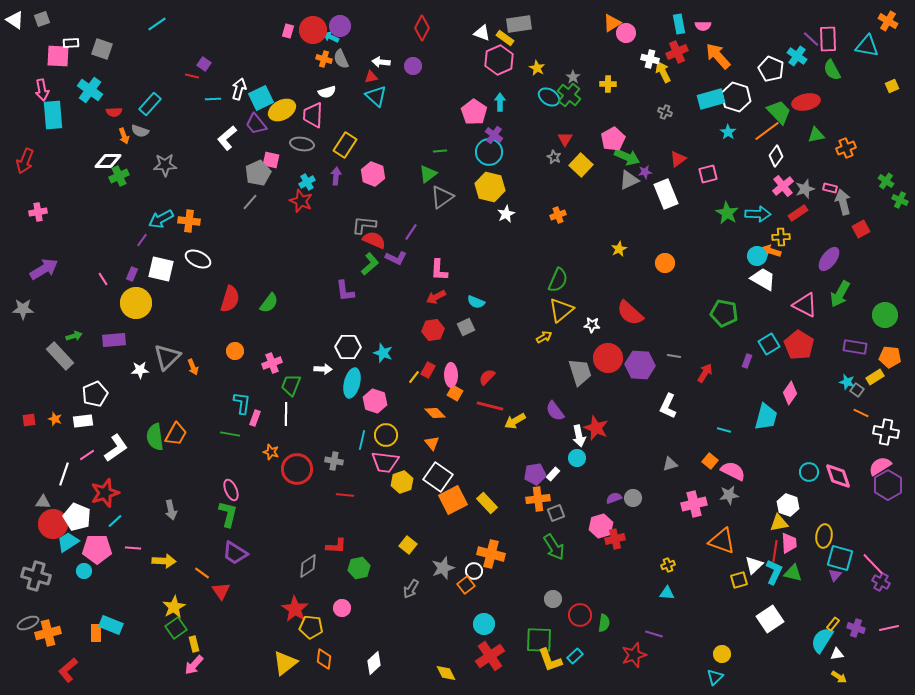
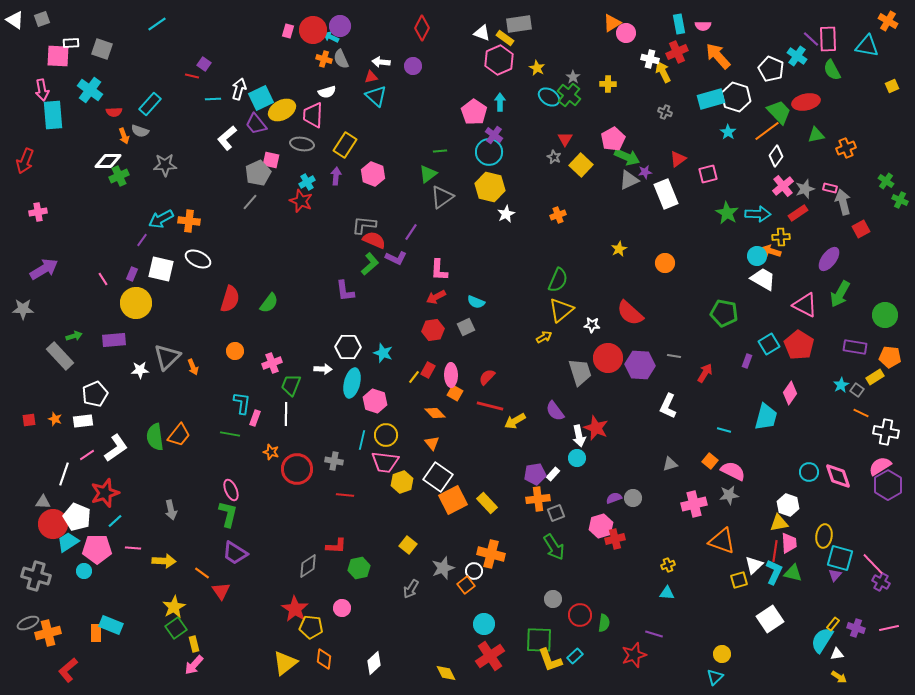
cyan star at (847, 382): moved 6 px left, 3 px down; rotated 28 degrees clockwise
orange trapezoid at (176, 434): moved 3 px right, 1 px down; rotated 10 degrees clockwise
